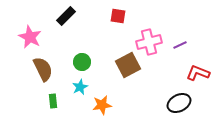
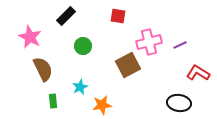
green circle: moved 1 px right, 16 px up
red L-shape: rotated 10 degrees clockwise
black ellipse: rotated 35 degrees clockwise
